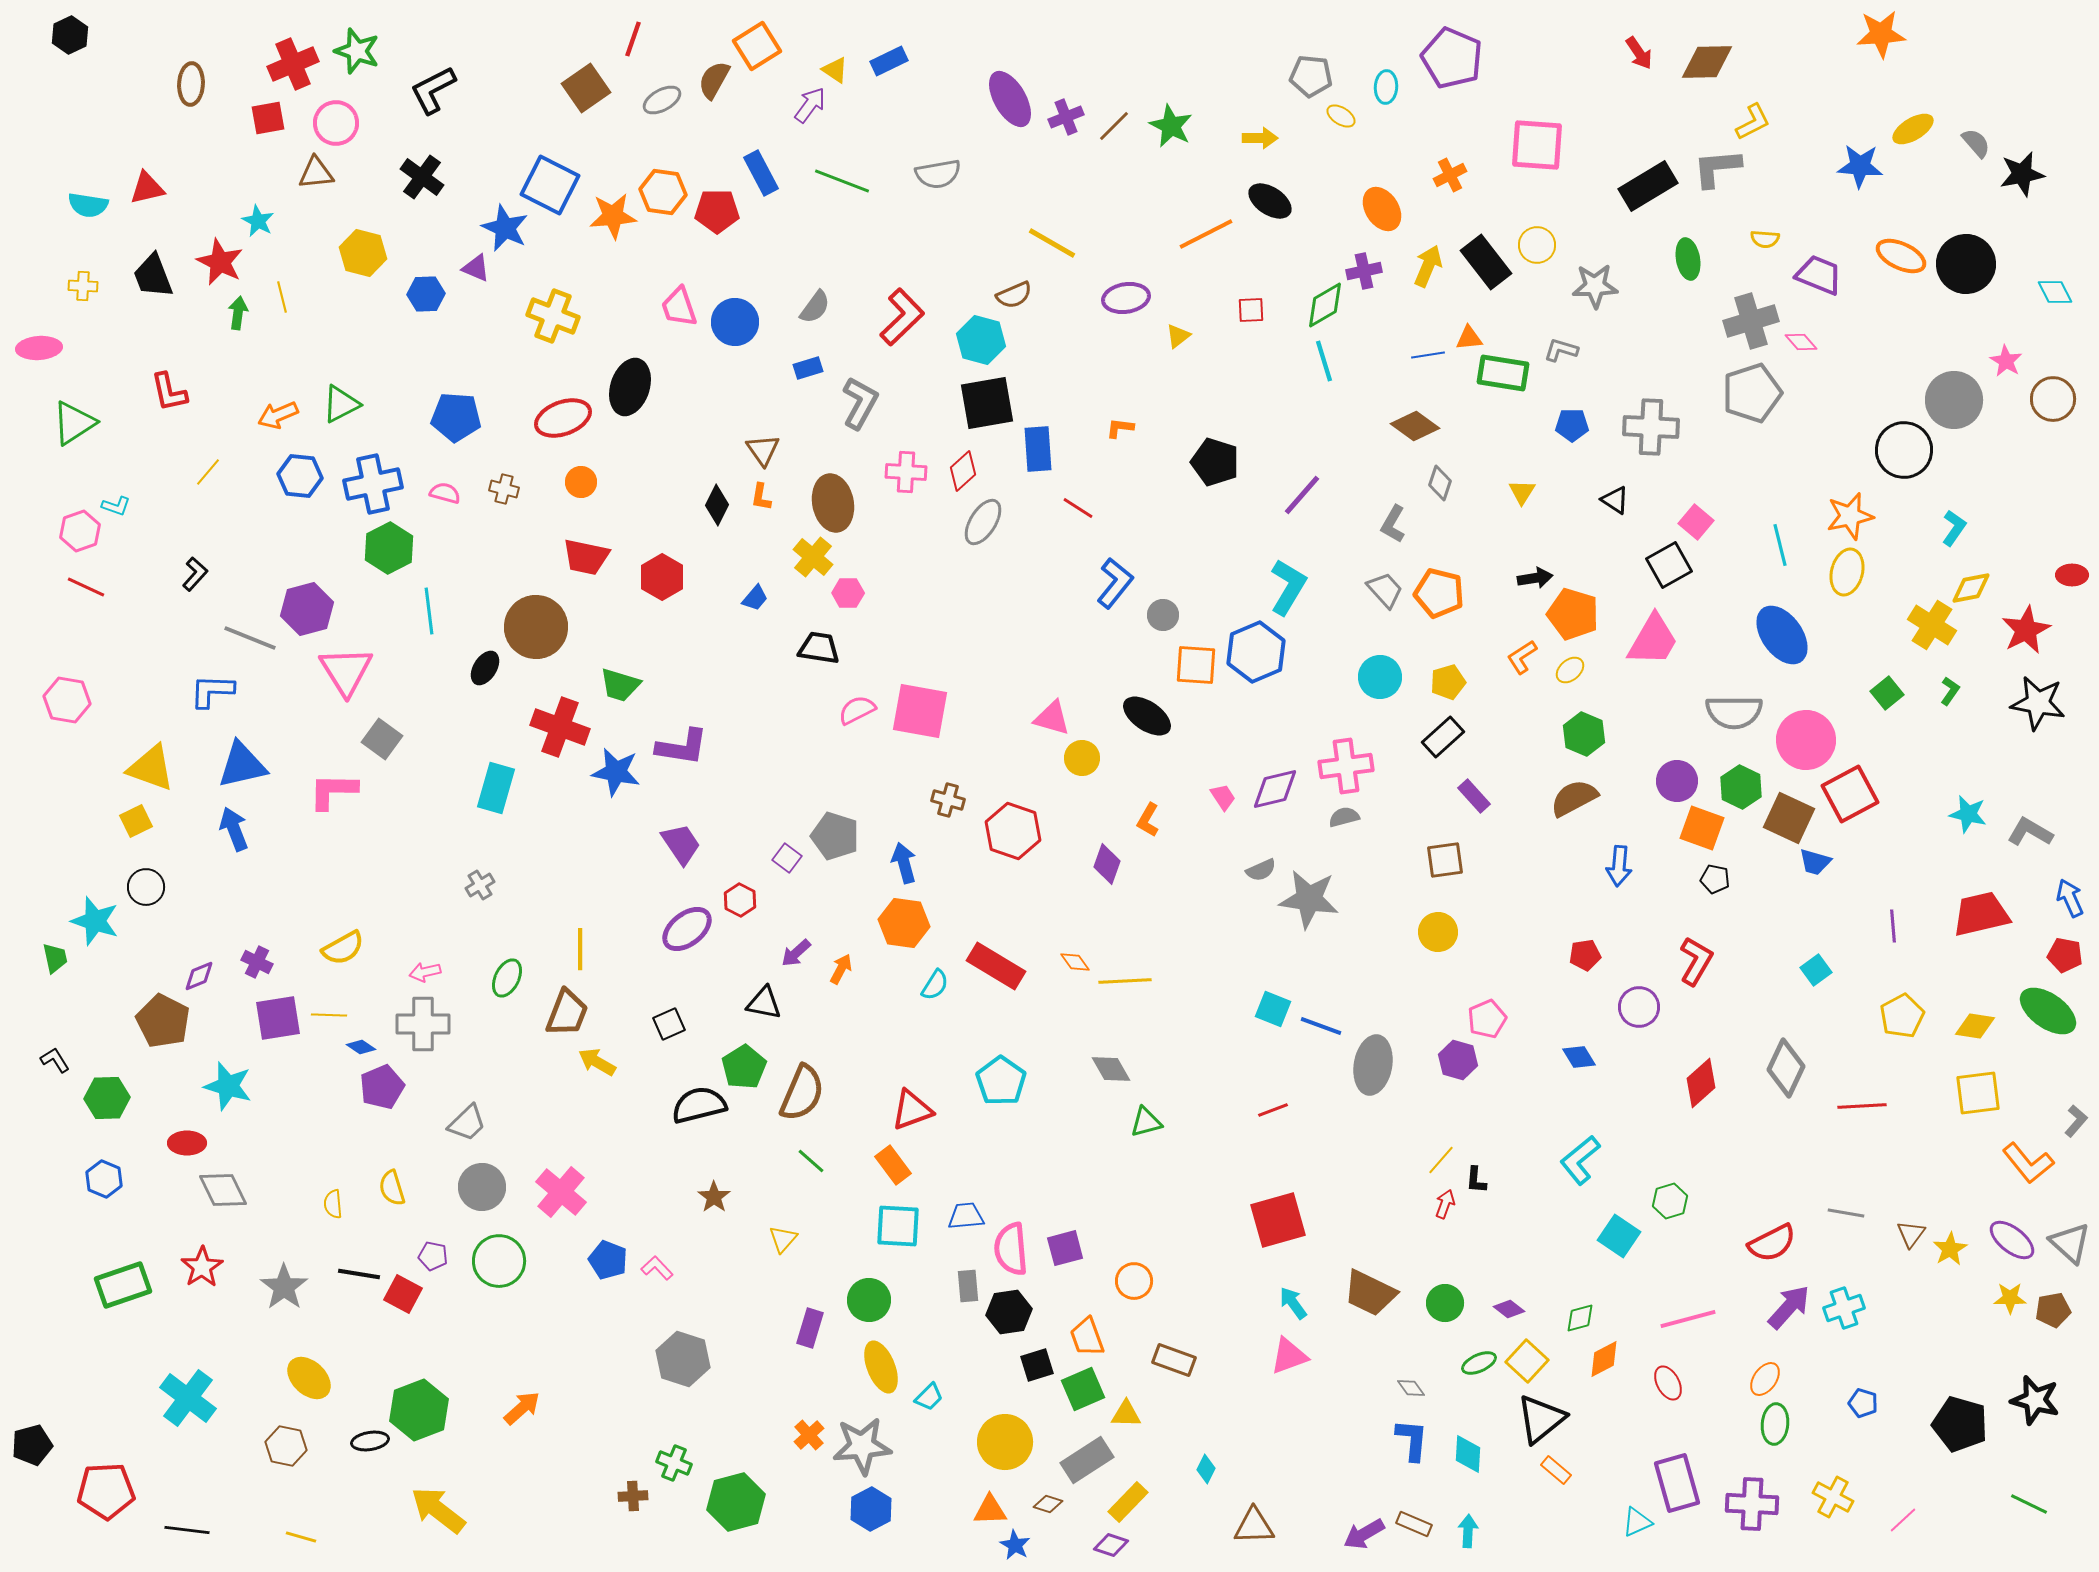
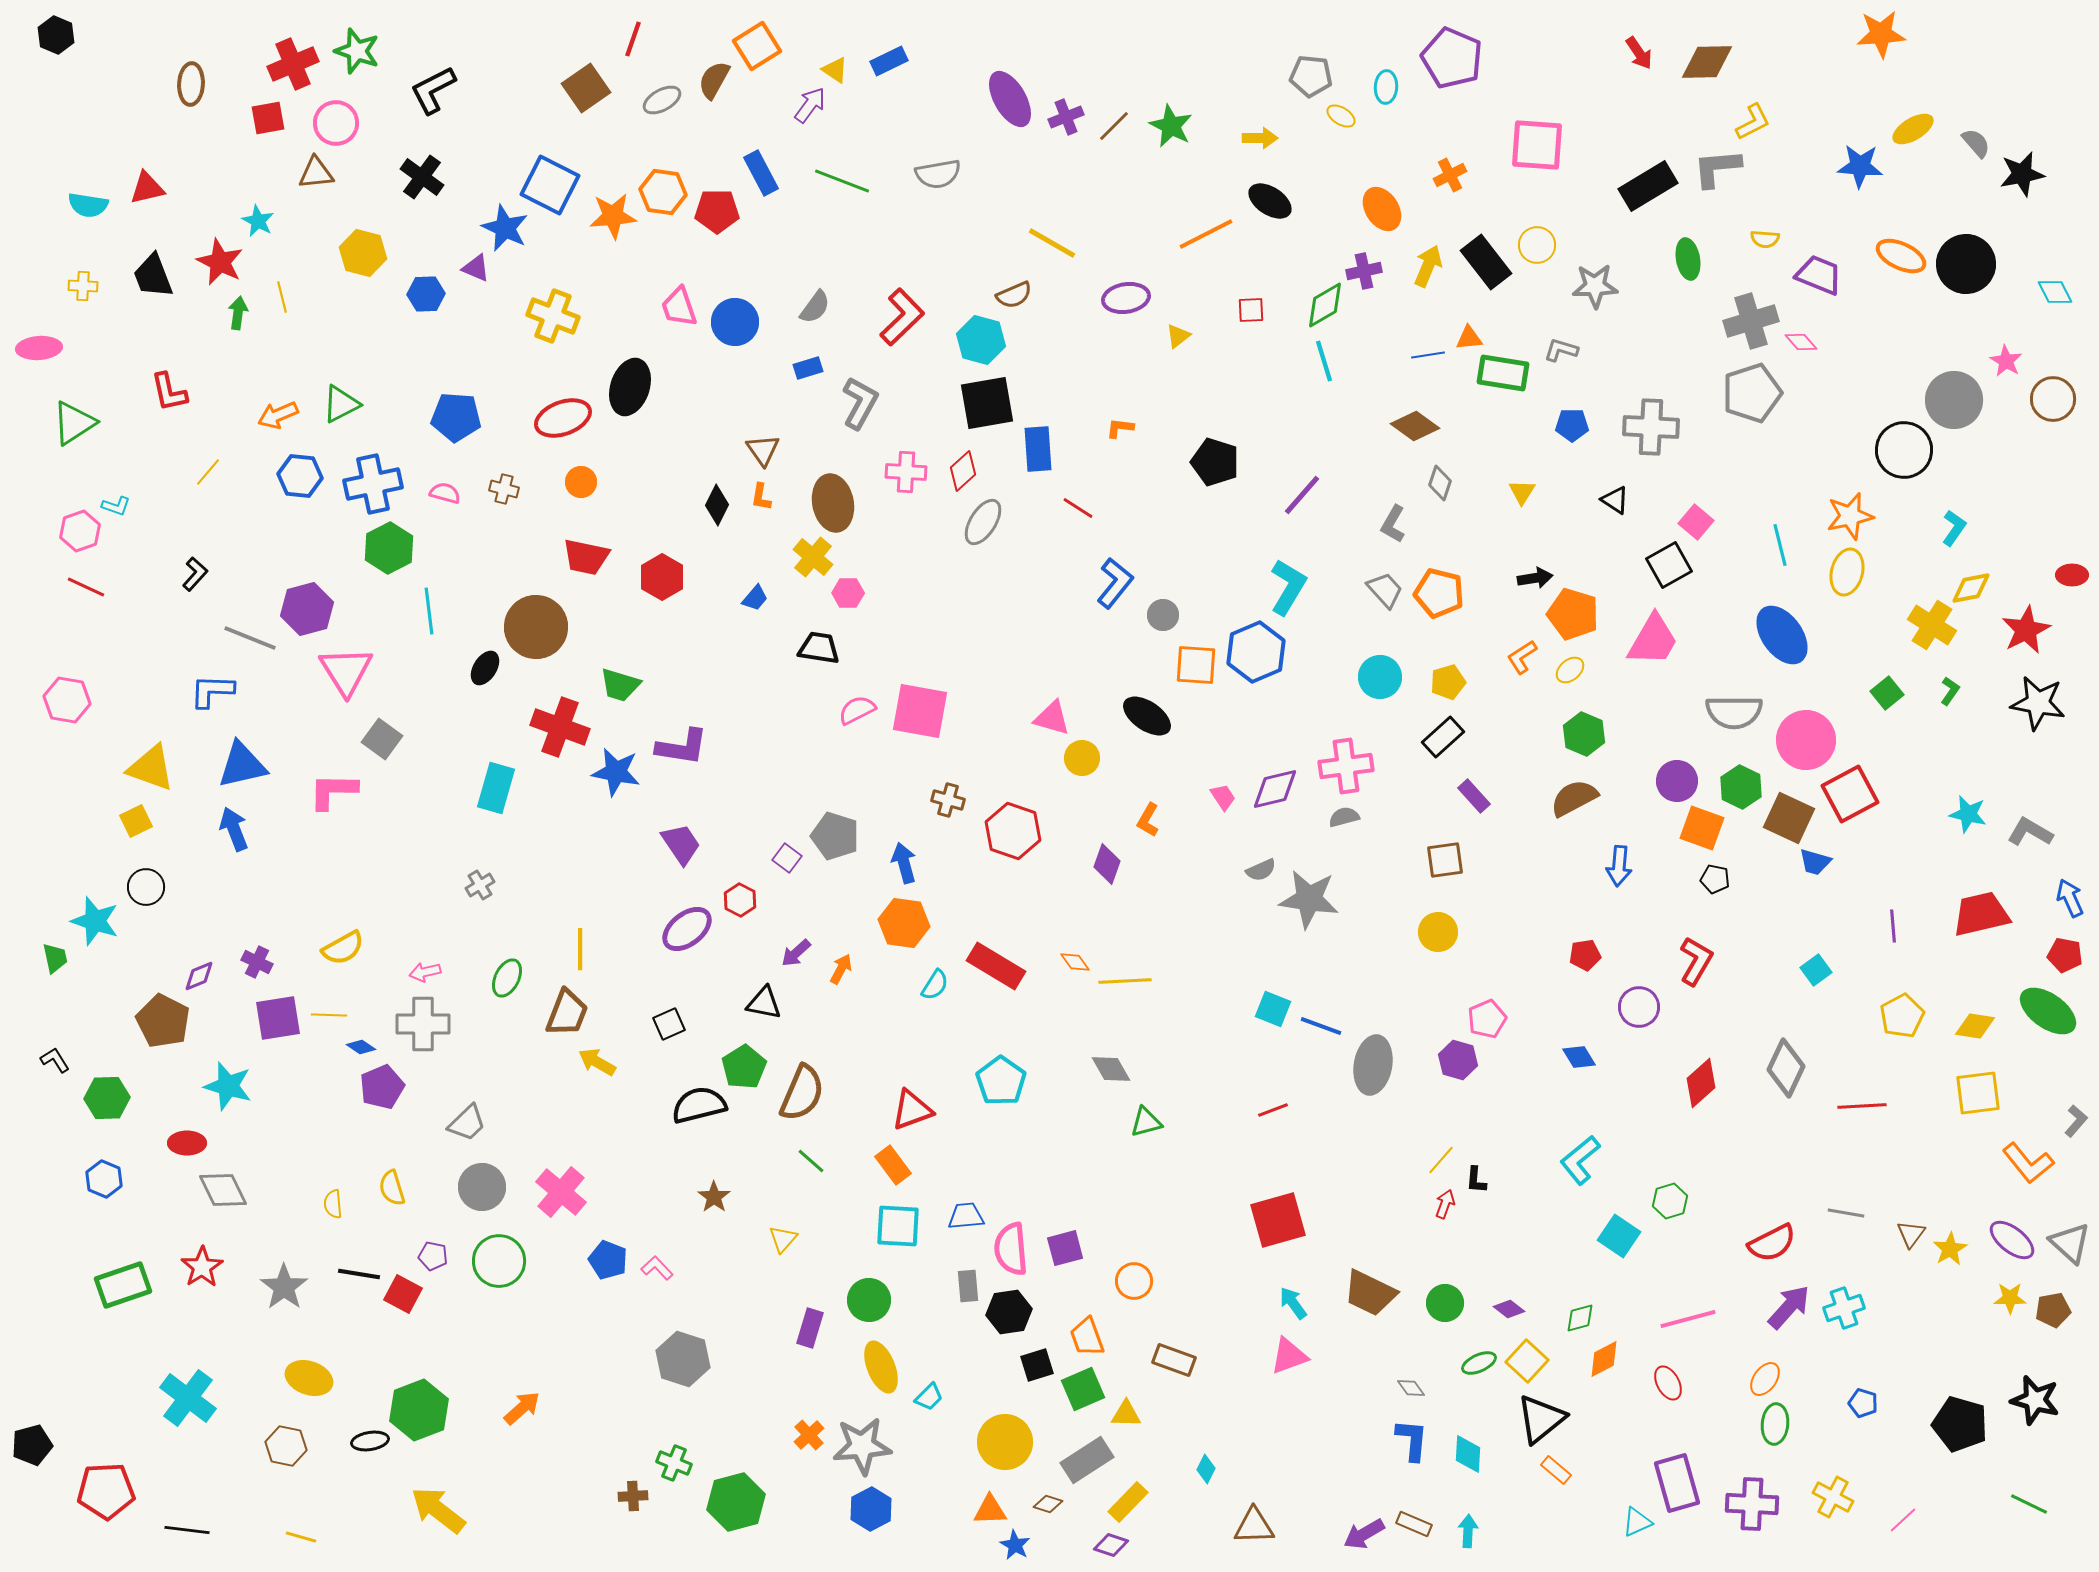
black hexagon at (70, 35): moved 14 px left; rotated 12 degrees counterclockwise
yellow ellipse at (309, 1378): rotated 24 degrees counterclockwise
